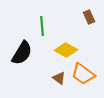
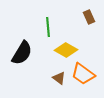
green line: moved 6 px right, 1 px down
